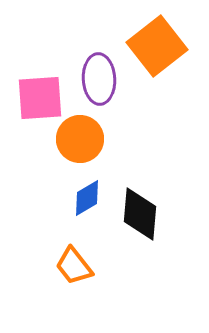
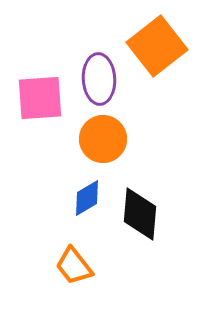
orange circle: moved 23 px right
